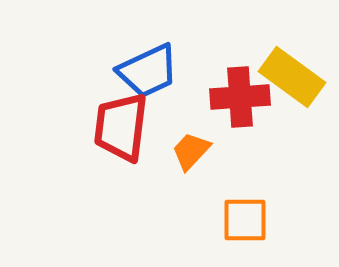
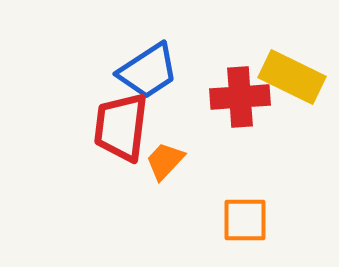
blue trapezoid: rotated 8 degrees counterclockwise
yellow rectangle: rotated 10 degrees counterclockwise
orange trapezoid: moved 26 px left, 10 px down
